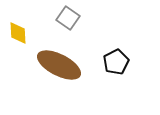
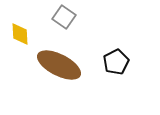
gray square: moved 4 px left, 1 px up
yellow diamond: moved 2 px right, 1 px down
